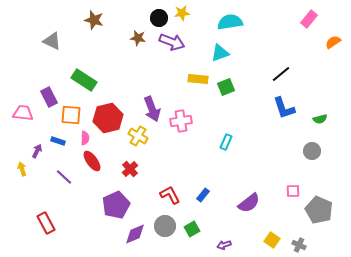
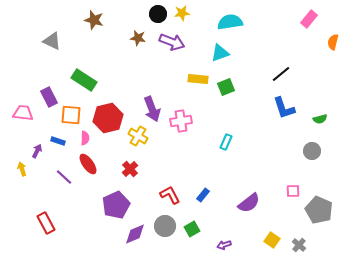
black circle at (159, 18): moved 1 px left, 4 px up
orange semicircle at (333, 42): rotated 42 degrees counterclockwise
red ellipse at (92, 161): moved 4 px left, 3 px down
gray cross at (299, 245): rotated 16 degrees clockwise
